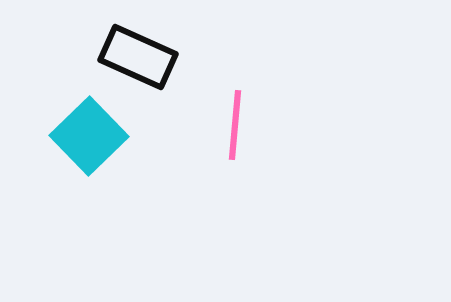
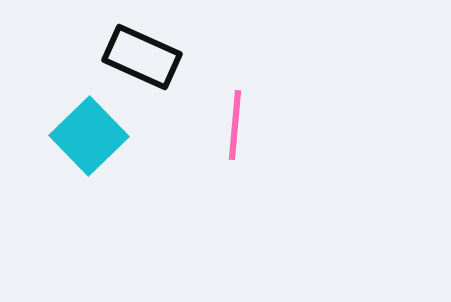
black rectangle: moved 4 px right
